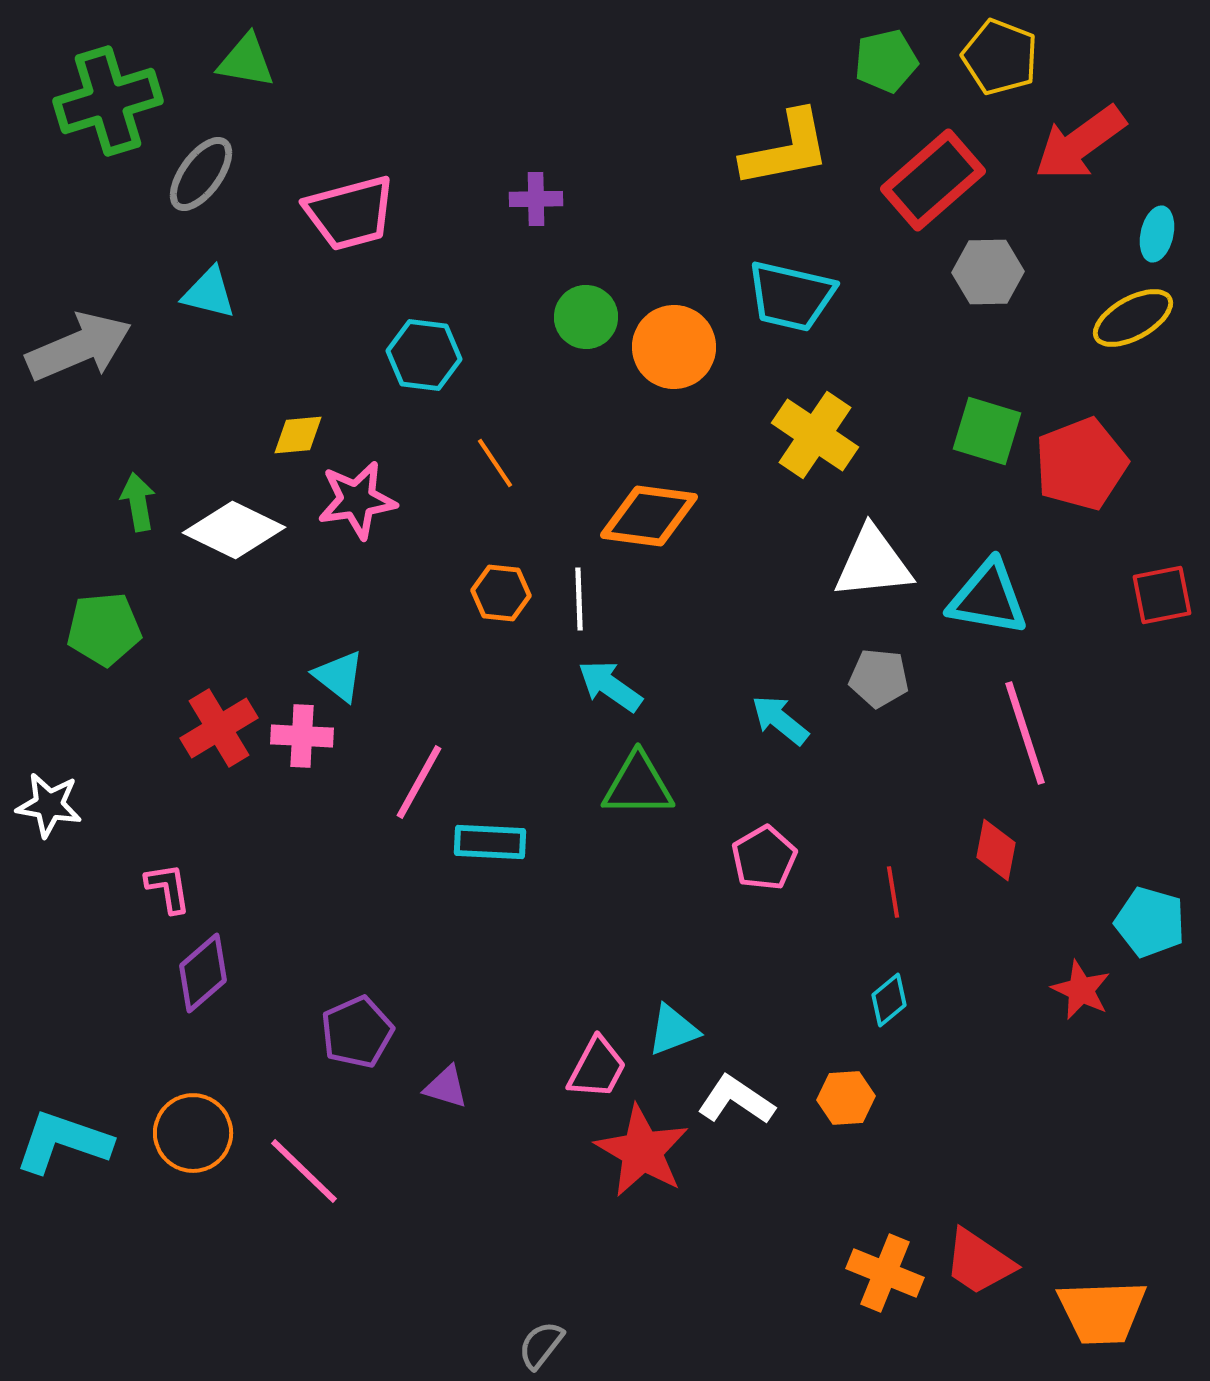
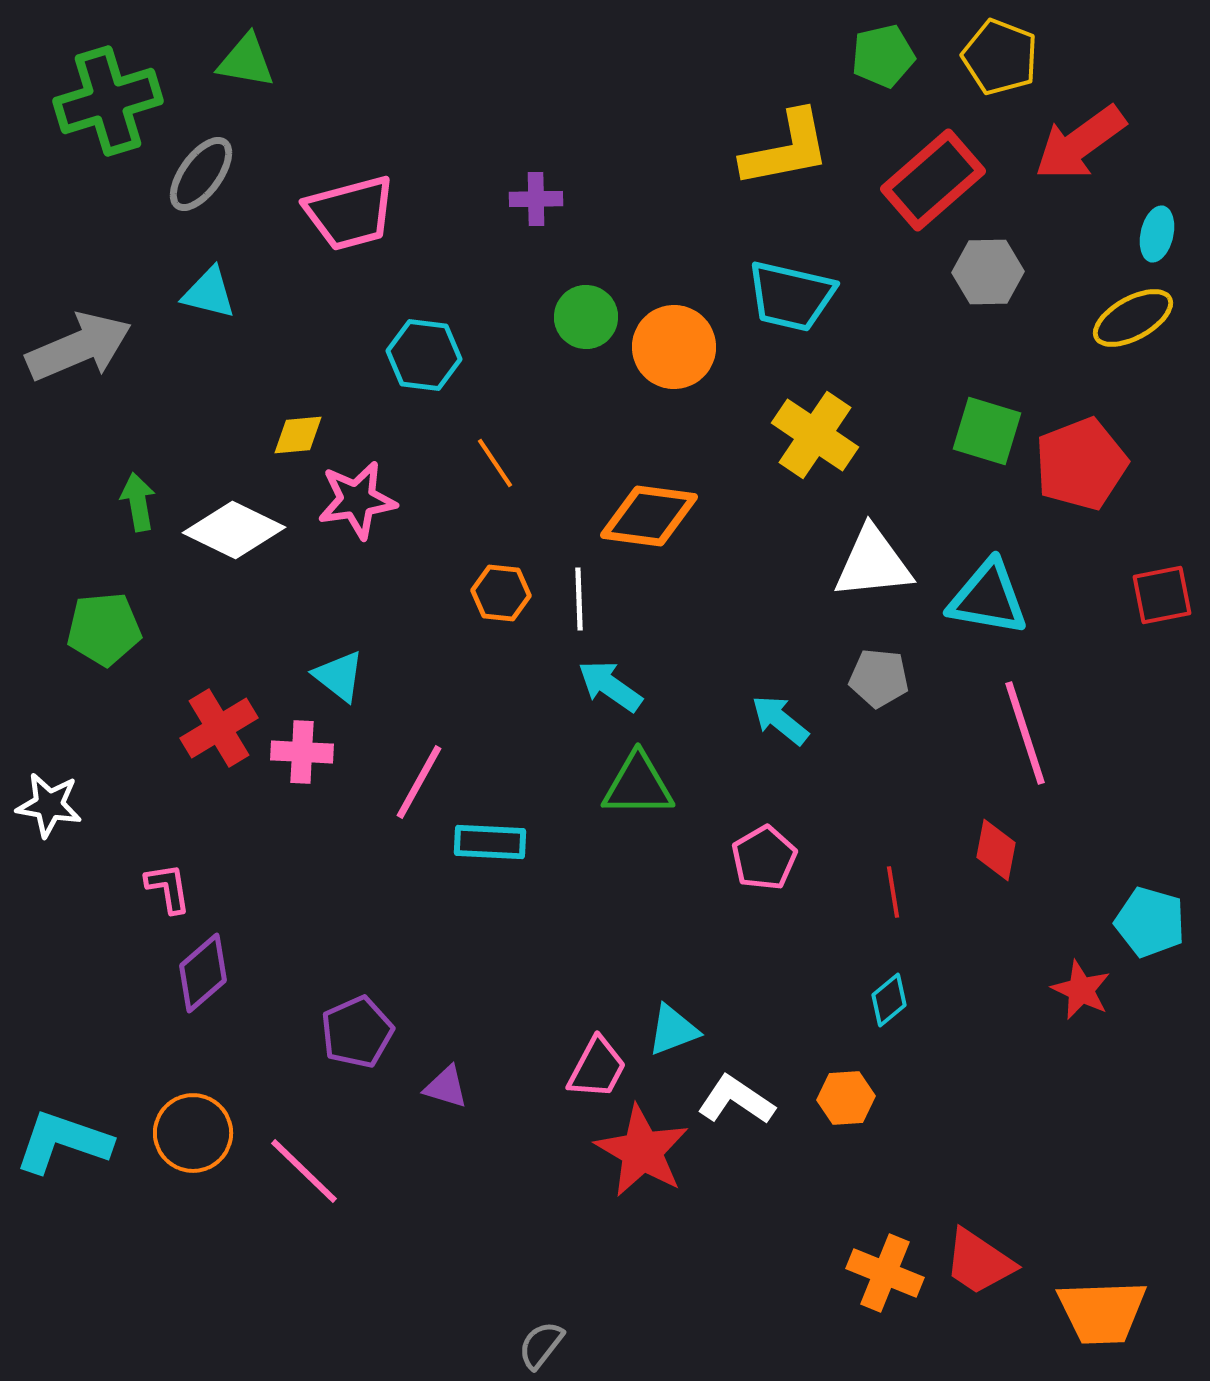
green pentagon at (886, 61): moved 3 px left, 5 px up
pink cross at (302, 736): moved 16 px down
